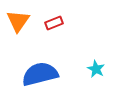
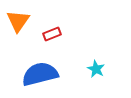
red rectangle: moved 2 px left, 11 px down
